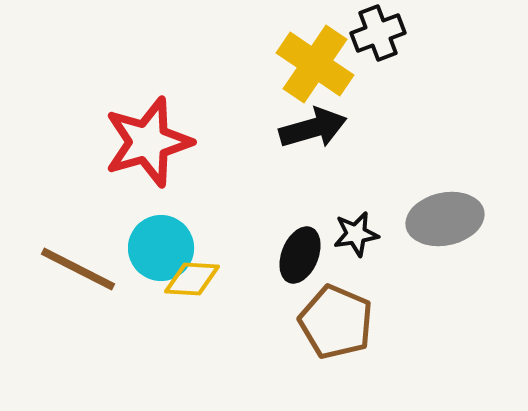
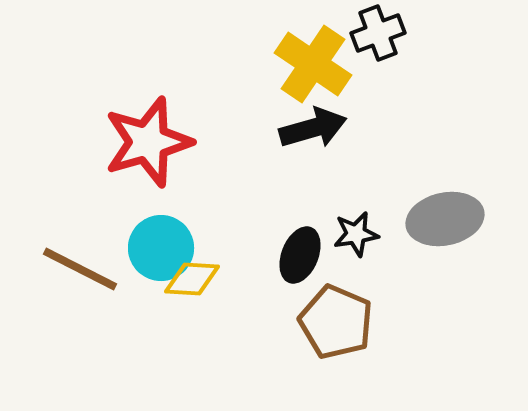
yellow cross: moved 2 px left
brown line: moved 2 px right
